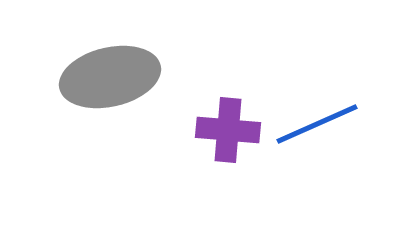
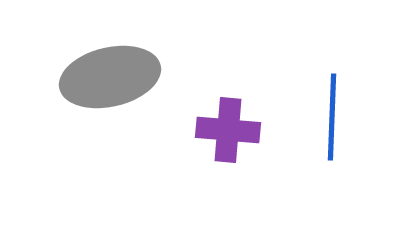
blue line: moved 15 px right, 7 px up; rotated 64 degrees counterclockwise
